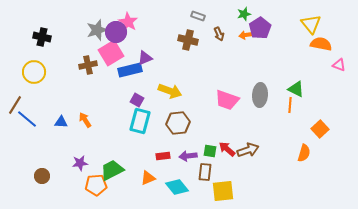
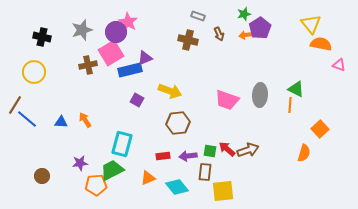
gray star at (97, 30): moved 15 px left
cyan rectangle at (140, 121): moved 18 px left, 23 px down
